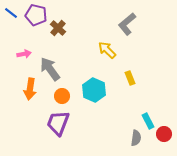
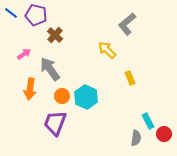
brown cross: moved 3 px left, 7 px down
pink arrow: rotated 24 degrees counterclockwise
cyan hexagon: moved 8 px left, 7 px down
purple trapezoid: moved 3 px left
